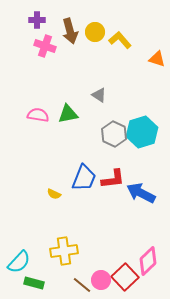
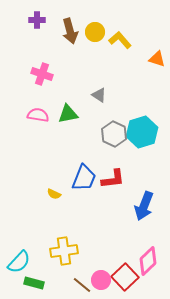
pink cross: moved 3 px left, 28 px down
blue arrow: moved 3 px right, 13 px down; rotated 96 degrees counterclockwise
